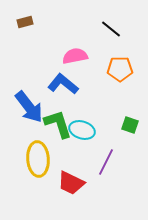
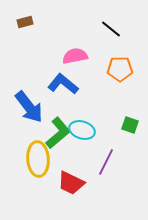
green L-shape: moved 9 px down; rotated 68 degrees clockwise
